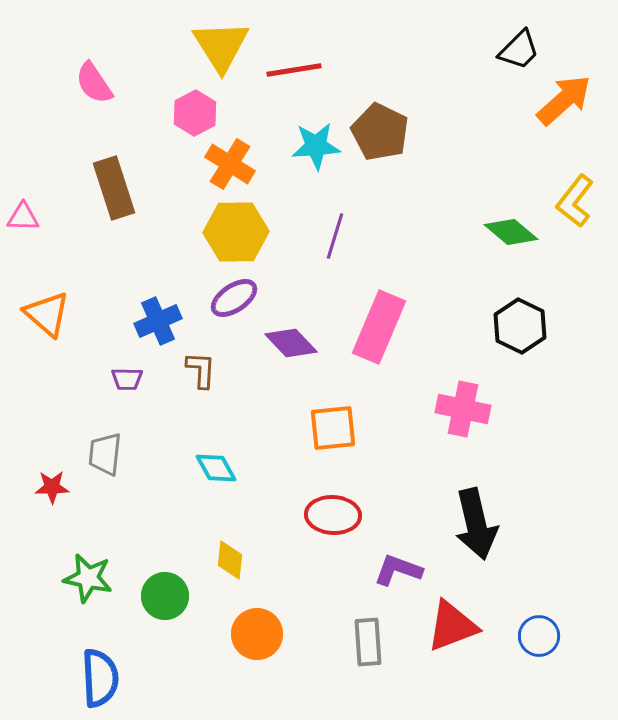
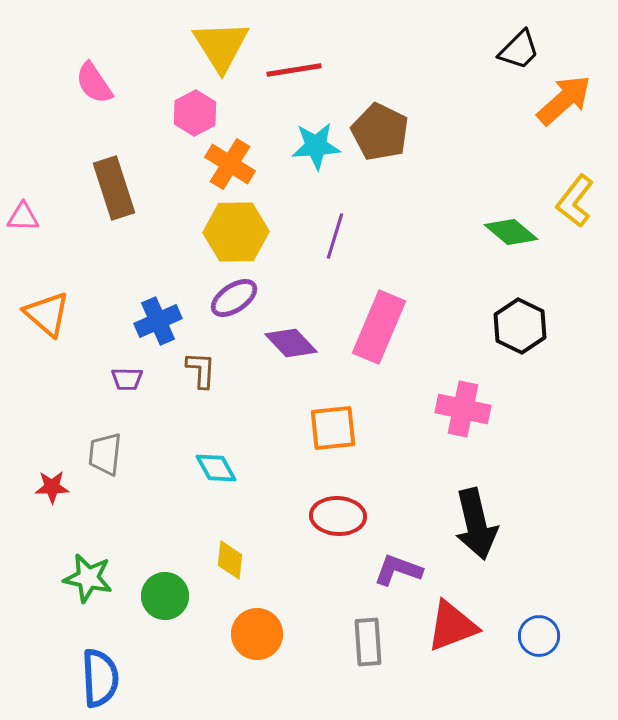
red ellipse: moved 5 px right, 1 px down
